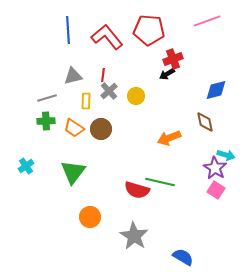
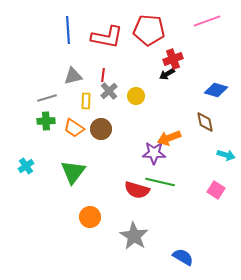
red L-shape: rotated 140 degrees clockwise
blue diamond: rotated 30 degrees clockwise
purple star: moved 61 px left, 15 px up; rotated 30 degrees counterclockwise
